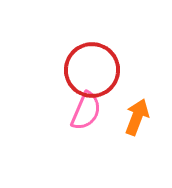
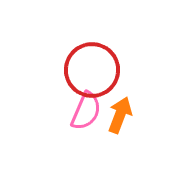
orange arrow: moved 17 px left, 2 px up
